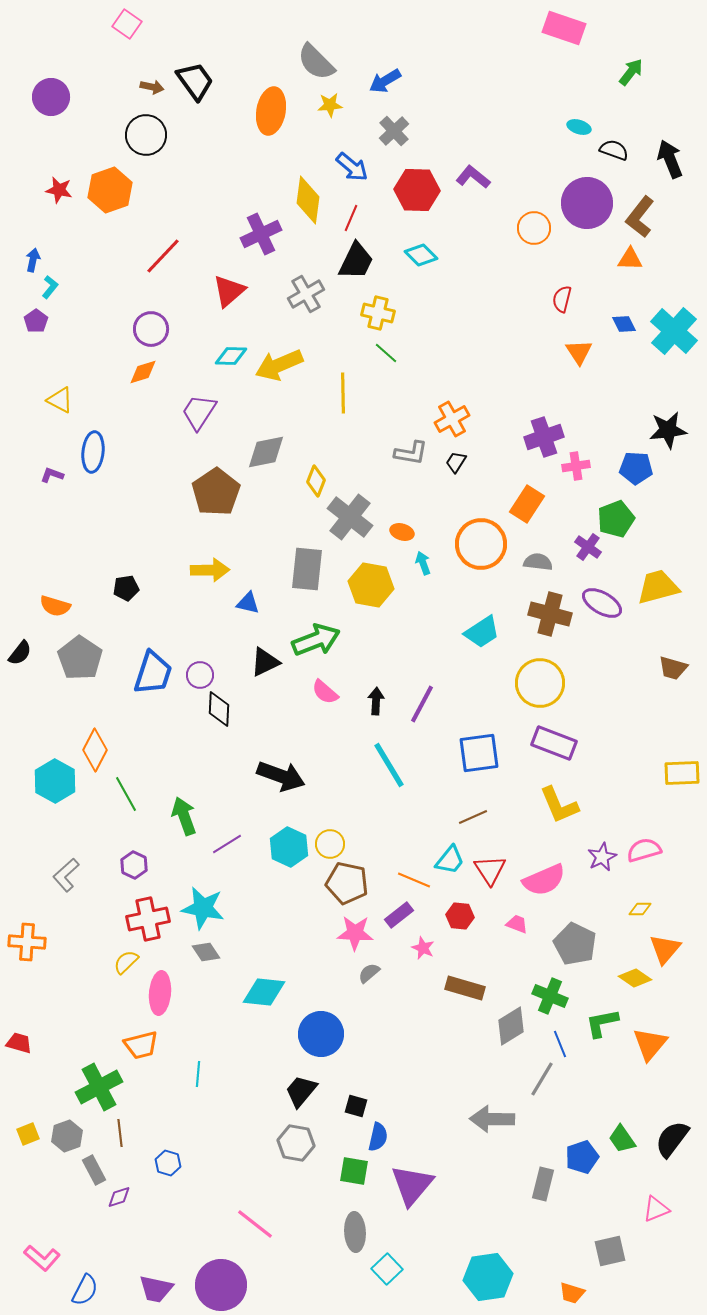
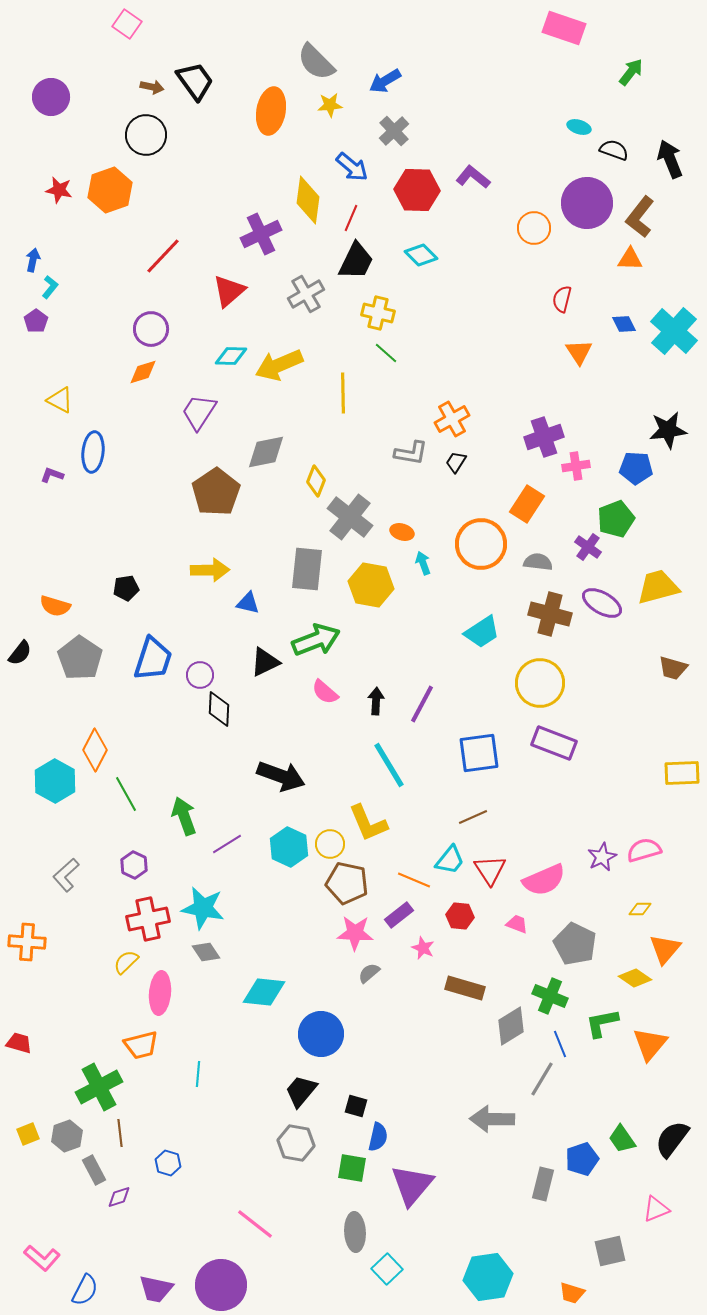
blue trapezoid at (153, 673): moved 14 px up
yellow L-shape at (559, 805): moved 191 px left, 18 px down
blue pentagon at (582, 1157): moved 2 px down
green square at (354, 1171): moved 2 px left, 3 px up
